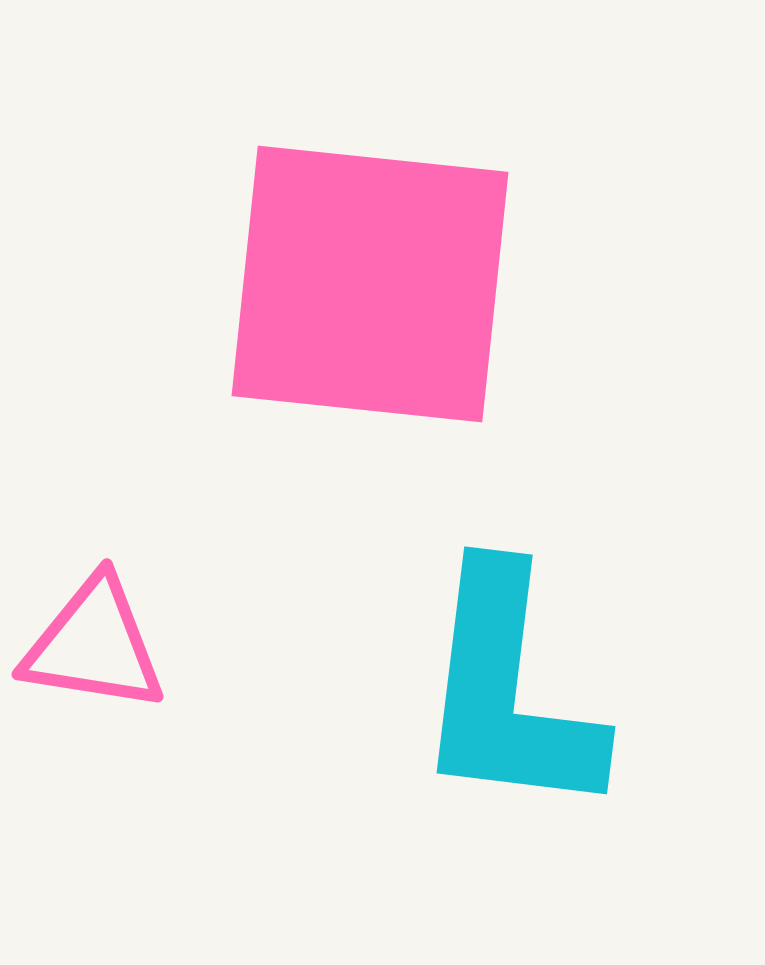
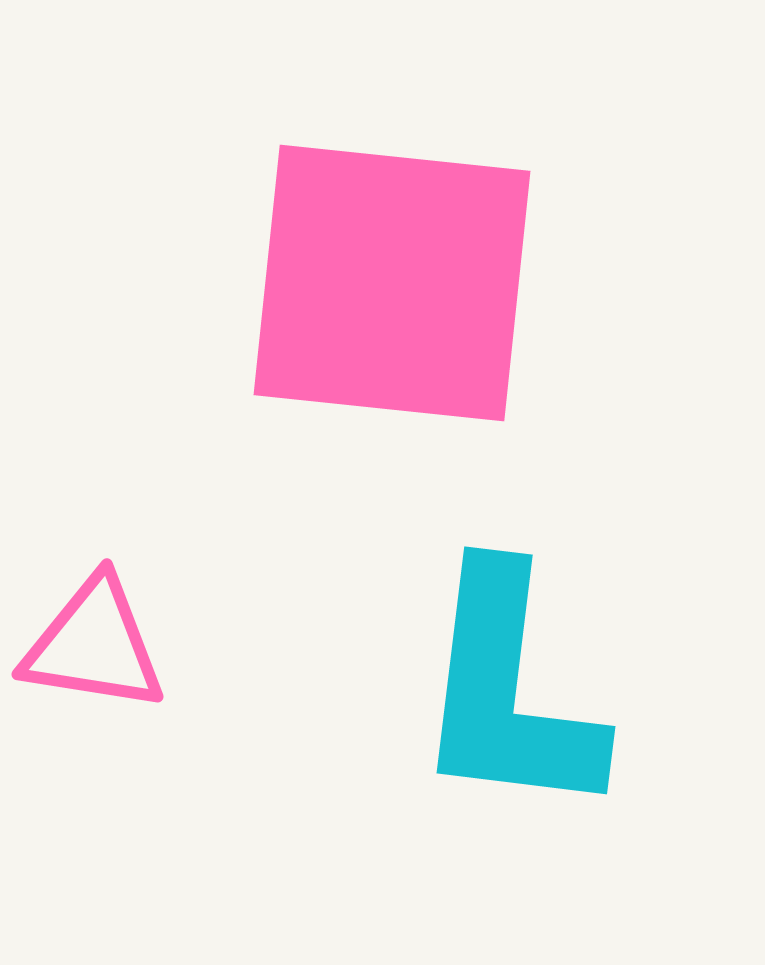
pink square: moved 22 px right, 1 px up
